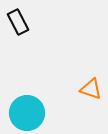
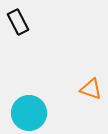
cyan circle: moved 2 px right
